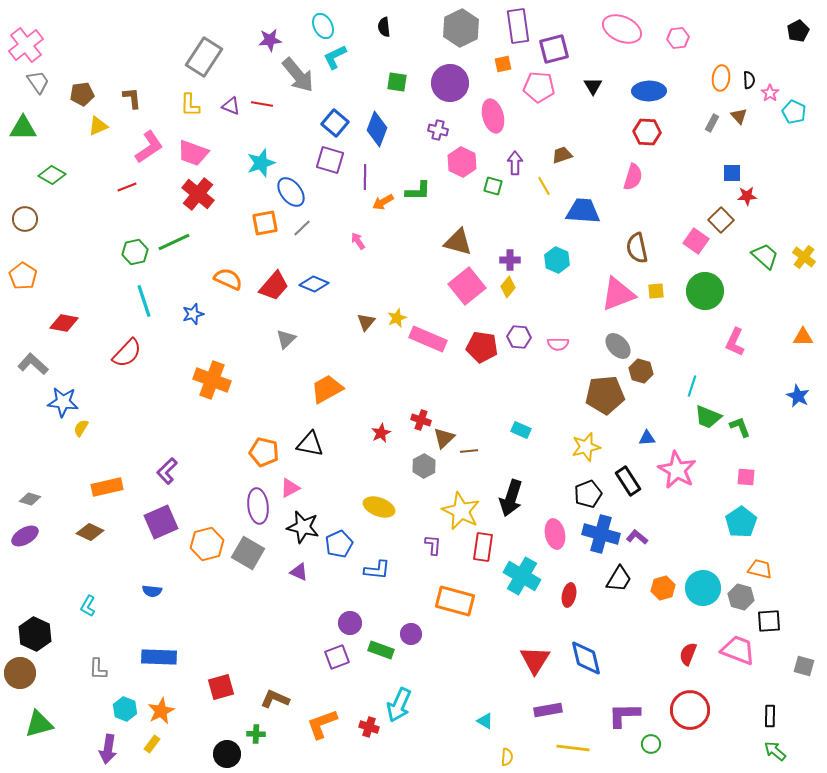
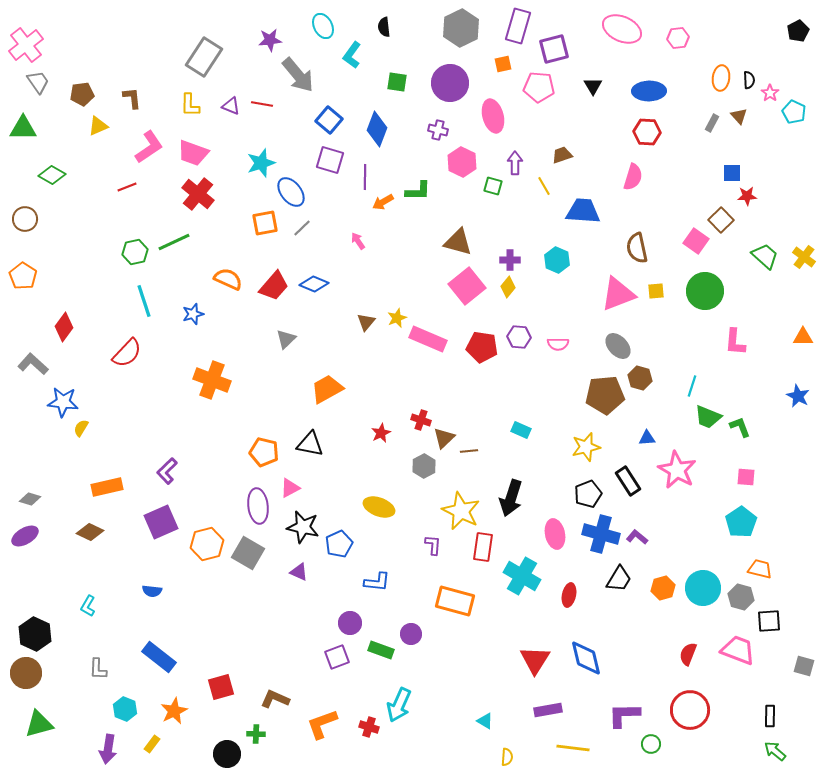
purple rectangle at (518, 26): rotated 24 degrees clockwise
cyan L-shape at (335, 57): moved 17 px right, 2 px up; rotated 28 degrees counterclockwise
blue square at (335, 123): moved 6 px left, 3 px up
red diamond at (64, 323): moved 4 px down; rotated 64 degrees counterclockwise
pink L-shape at (735, 342): rotated 20 degrees counterclockwise
brown hexagon at (641, 371): moved 1 px left, 7 px down
blue L-shape at (377, 570): moved 12 px down
blue rectangle at (159, 657): rotated 36 degrees clockwise
brown circle at (20, 673): moved 6 px right
orange star at (161, 711): moved 13 px right
